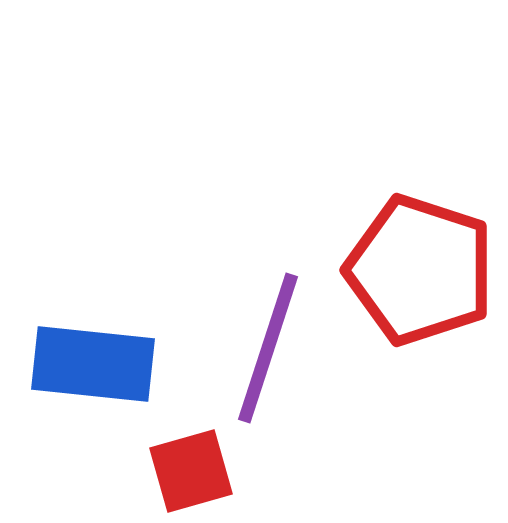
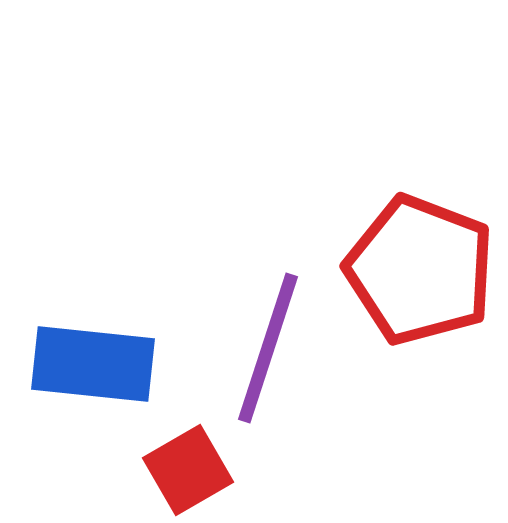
red pentagon: rotated 3 degrees clockwise
red square: moved 3 px left, 1 px up; rotated 14 degrees counterclockwise
